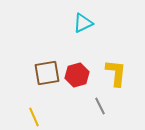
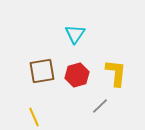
cyan triangle: moved 8 px left, 11 px down; rotated 30 degrees counterclockwise
brown square: moved 5 px left, 2 px up
gray line: rotated 72 degrees clockwise
